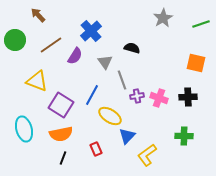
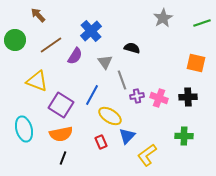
green line: moved 1 px right, 1 px up
red rectangle: moved 5 px right, 7 px up
